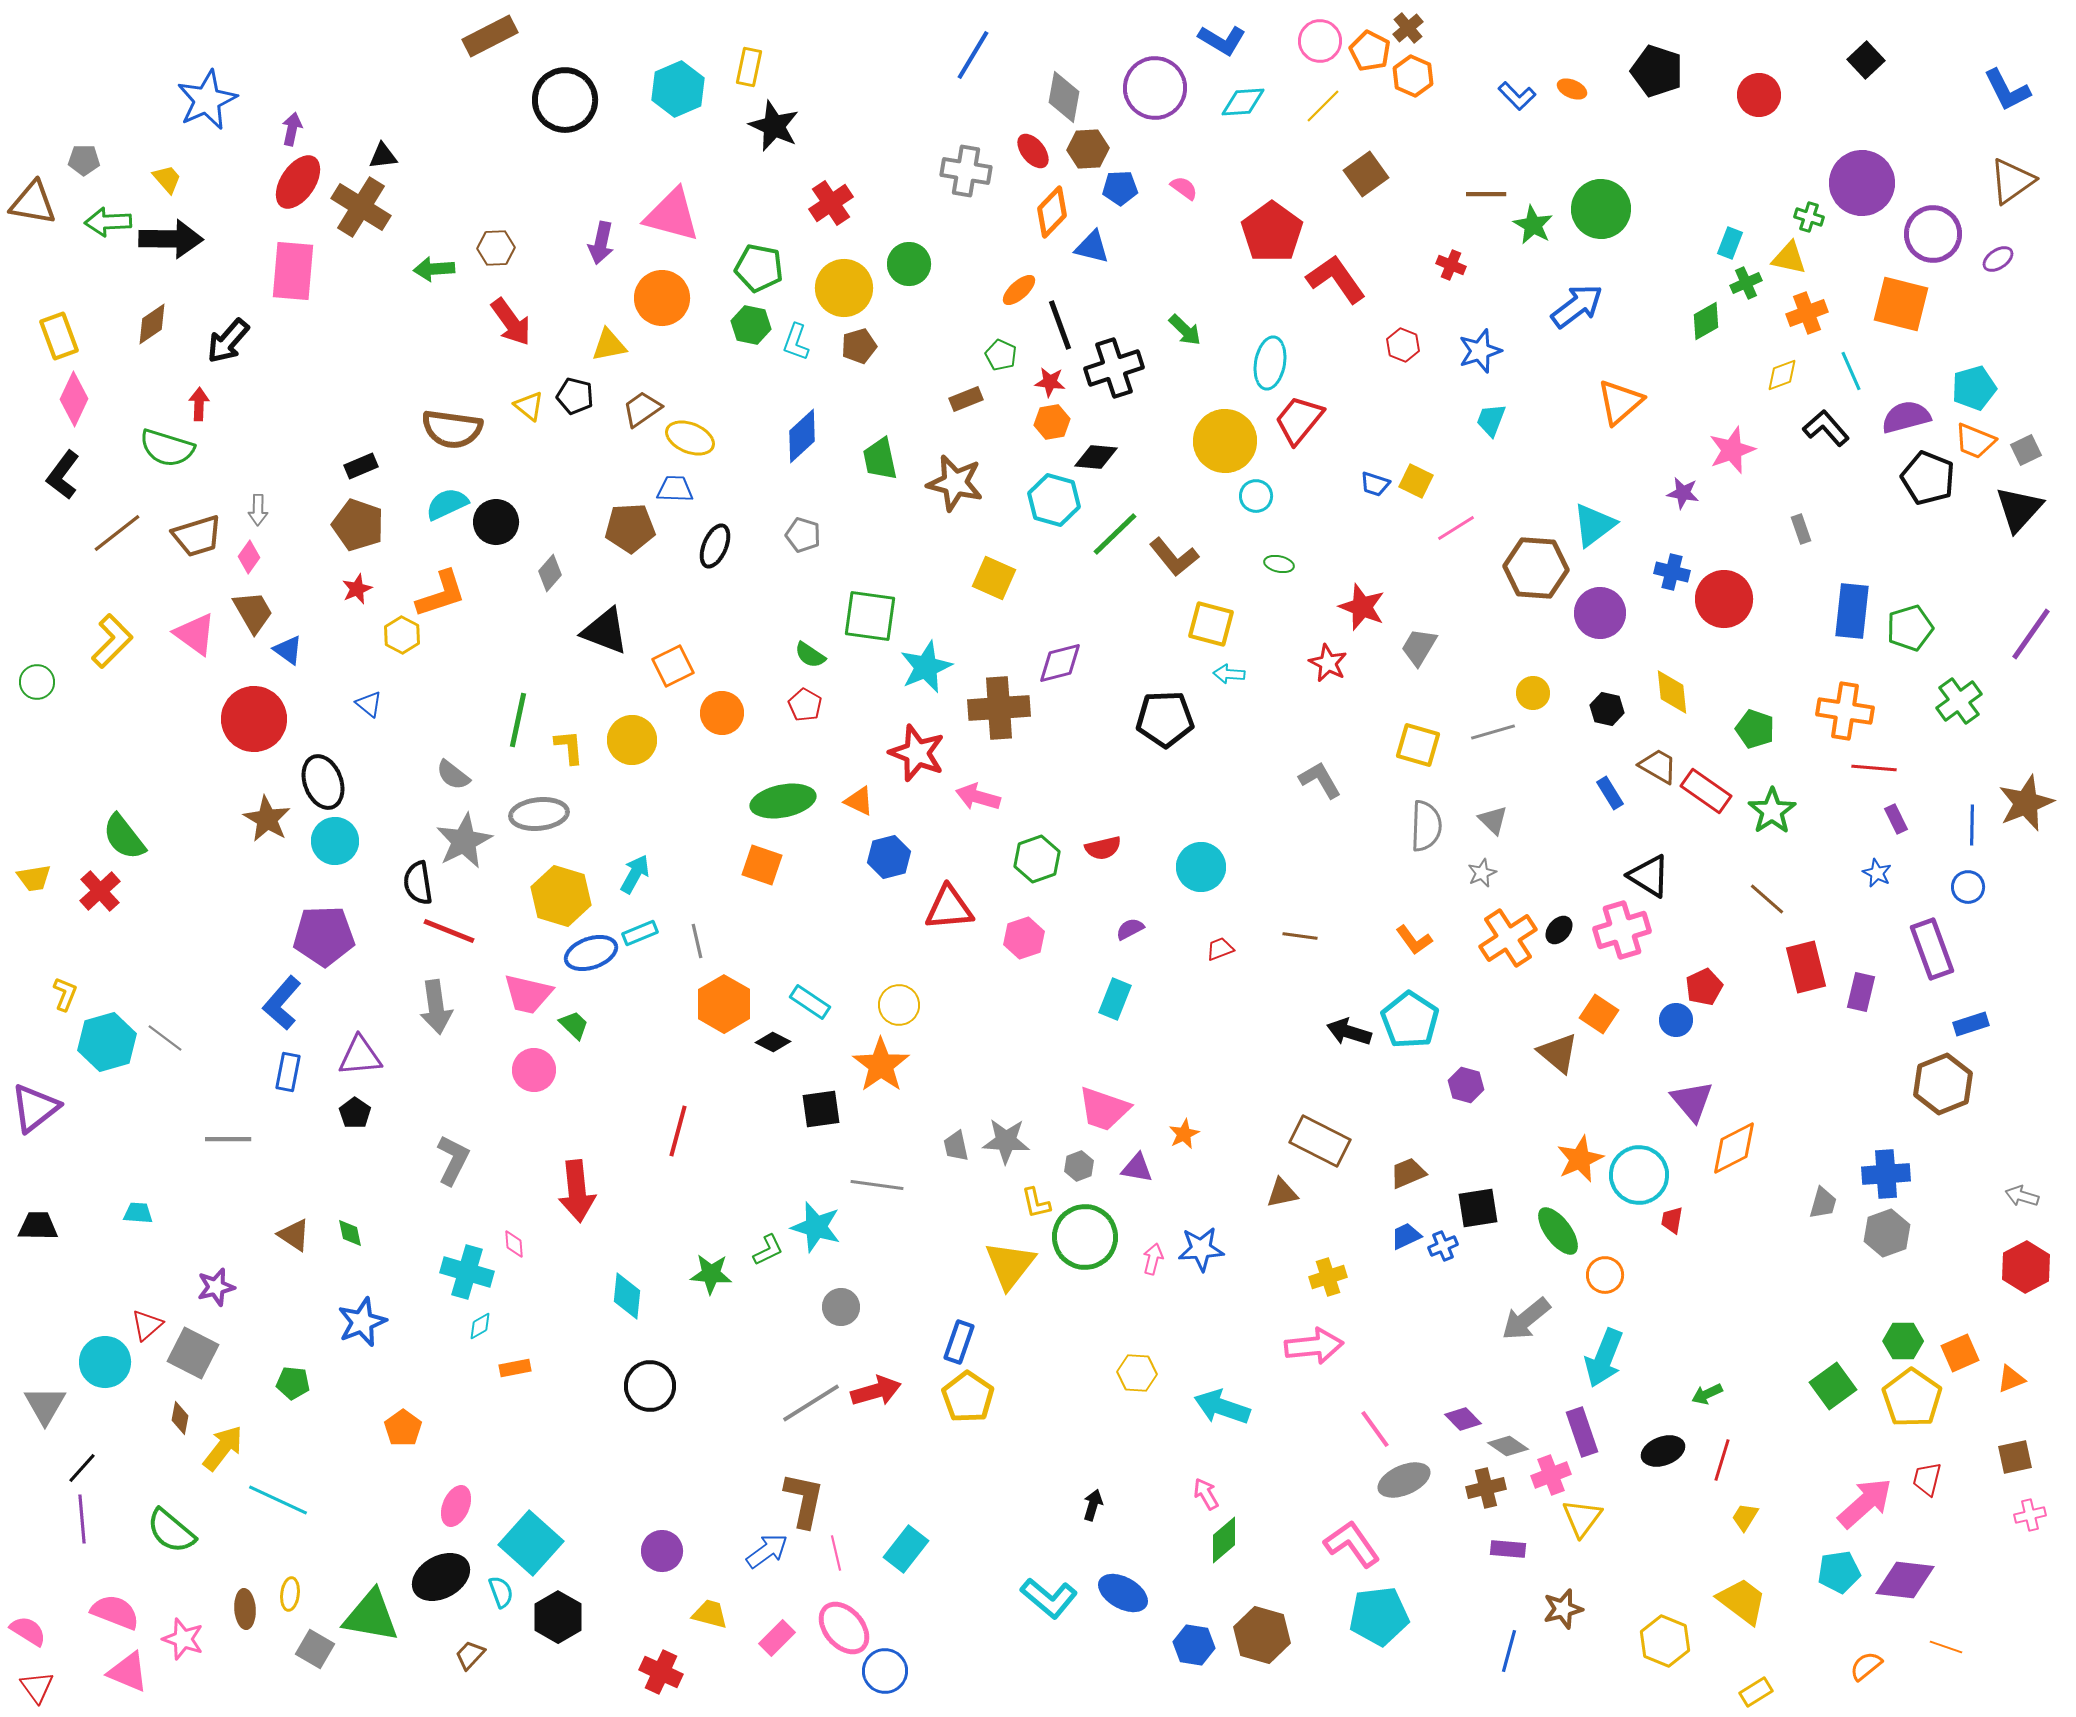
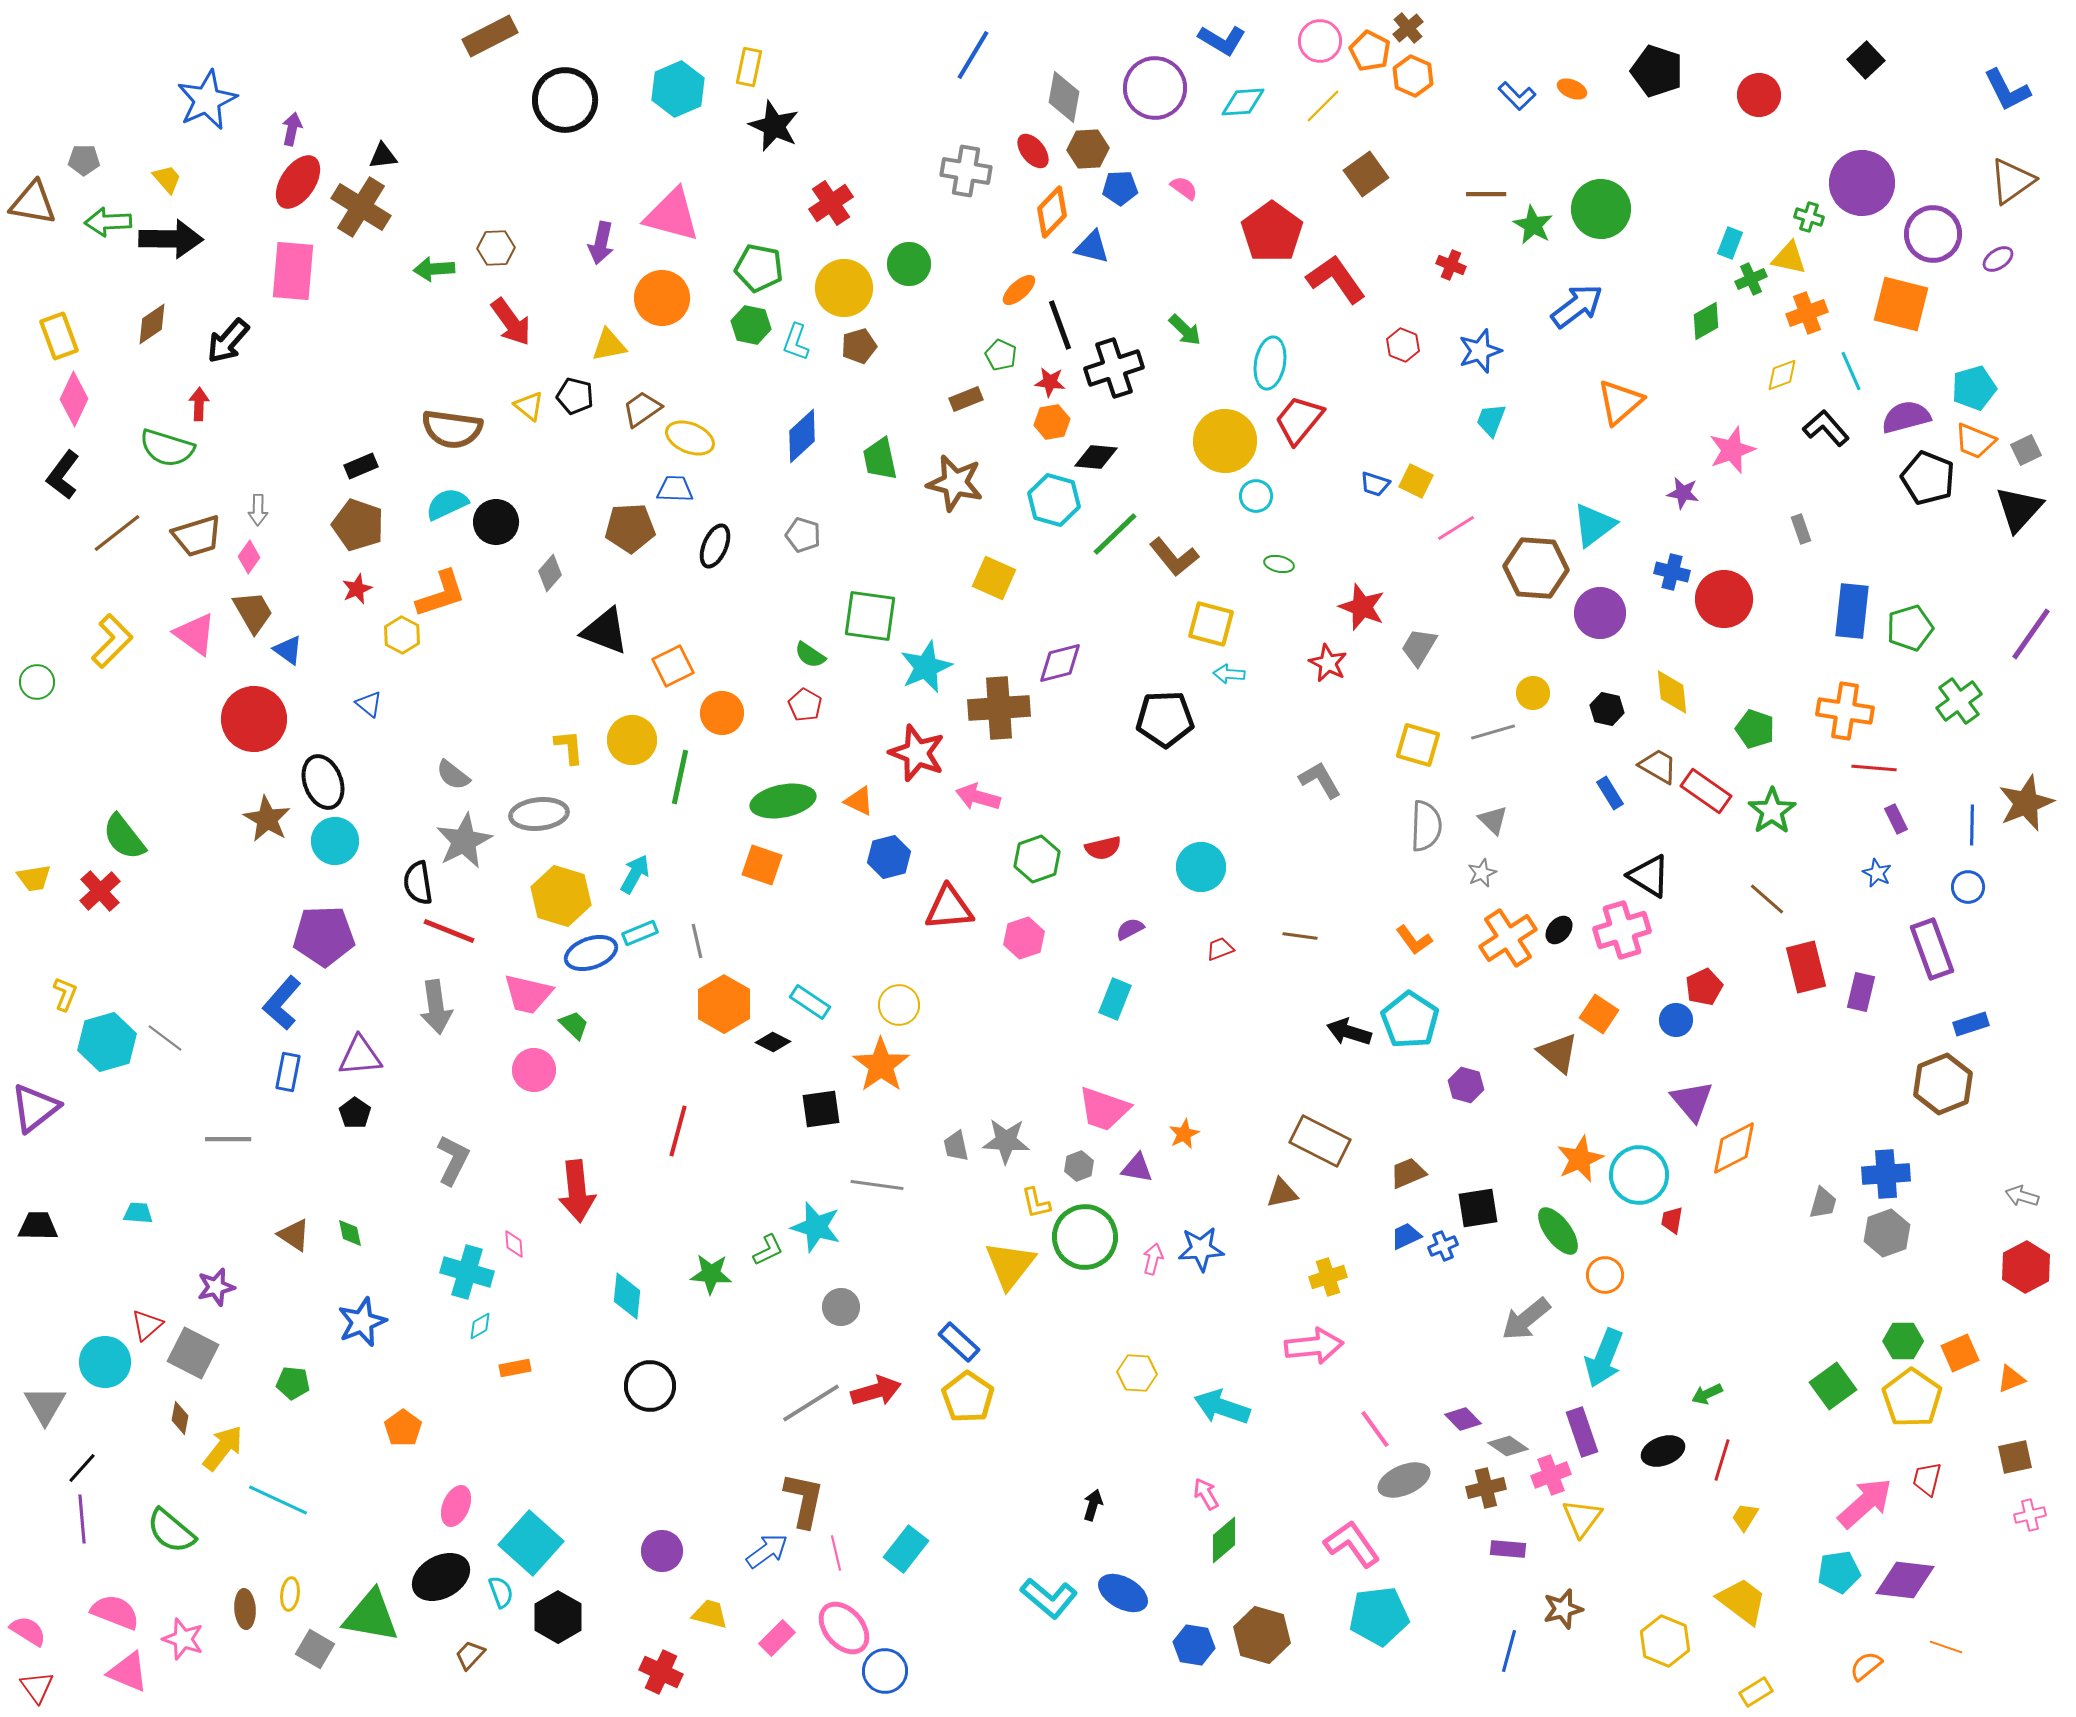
green cross at (1746, 283): moved 5 px right, 4 px up
green line at (518, 720): moved 162 px right, 57 px down
blue rectangle at (959, 1342): rotated 66 degrees counterclockwise
